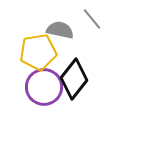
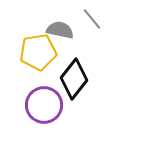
purple circle: moved 18 px down
